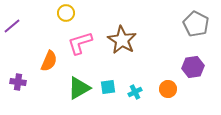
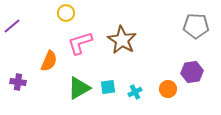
gray pentagon: moved 2 px down; rotated 25 degrees counterclockwise
purple hexagon: moved 1 px left, 5 px down
